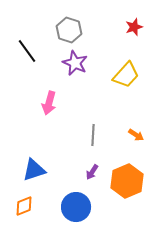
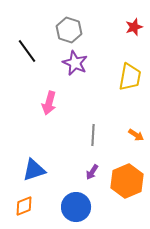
yellow trapezoid: moved 4 px right, 2 px down; rotated 32 degrees counterclockwise
